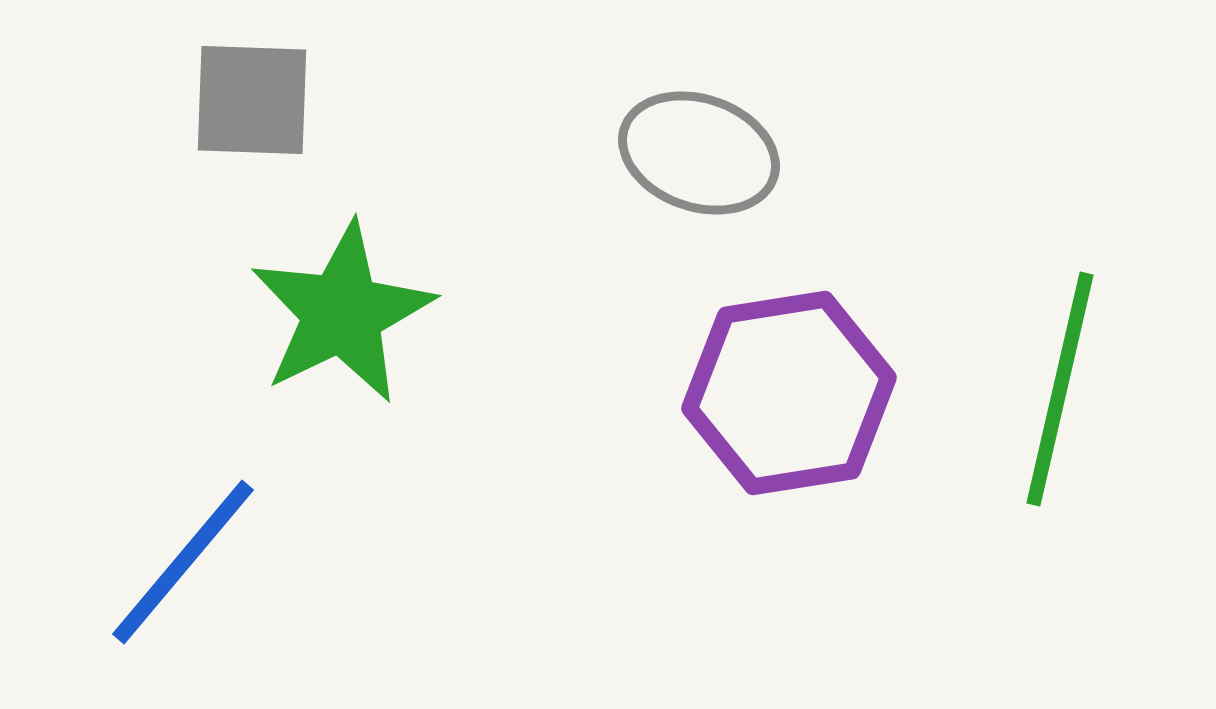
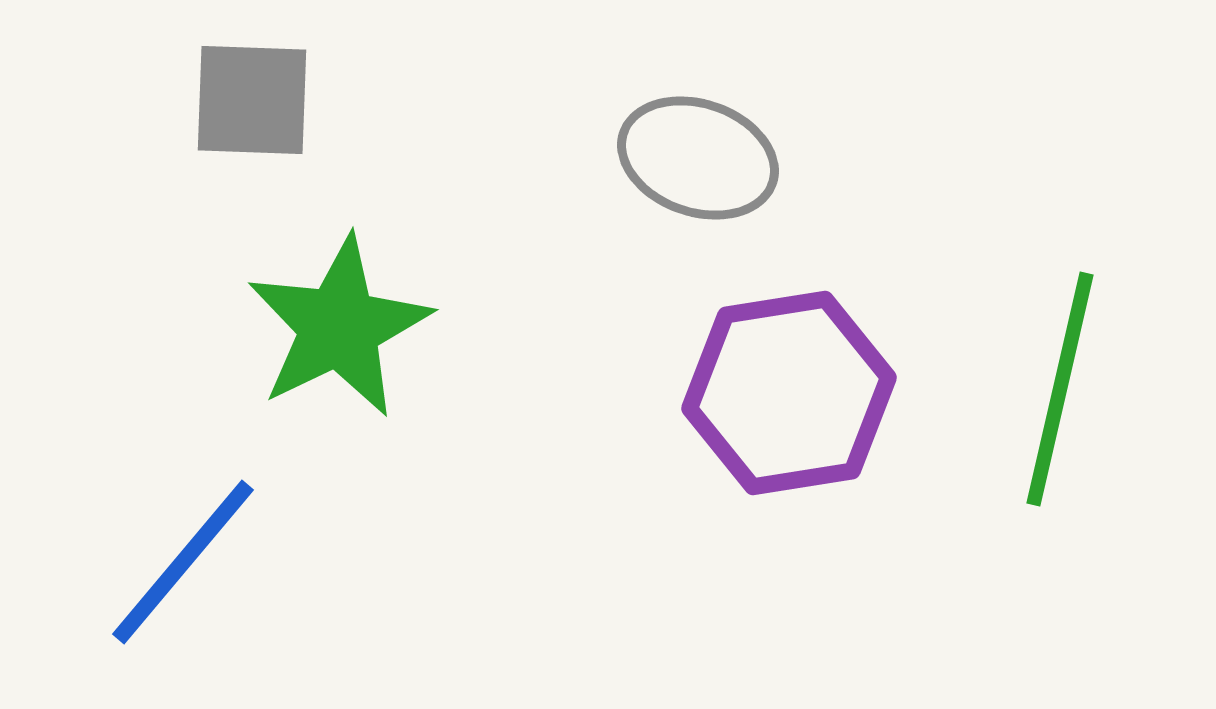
gray ellipse: moved 1 px left, 5 px down
green star: moved 3 px left, 14 px down
